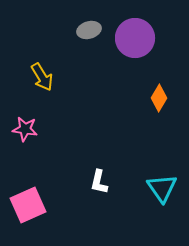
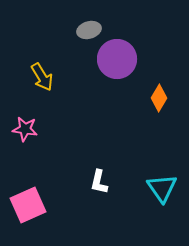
purple circle: moved 18 px left, 21 px down
